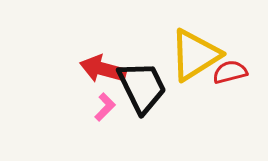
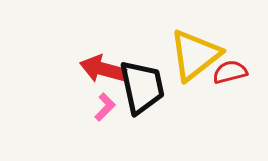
yellow triangle: rotated 6 degrees counterclockwise
black trapezoid: rotated 14 degrees clockwise
